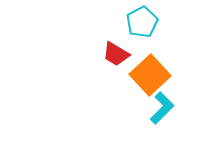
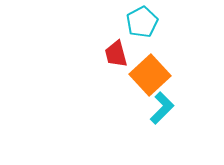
red trapezoid: rotated 44 degrees clockwise
